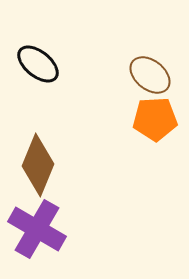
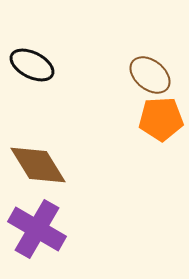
black ellipse: moved 6 px left, 1 px down; rotated 12 degrees counterclockwise
orange pentagon: moved 6 px right
brown diamond: rotated 54 degrees counterclockwise
